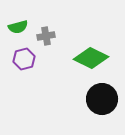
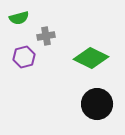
green semicircle: moved 1 px right, 9 px up
purple hexagon: moved 2 px up
black circle: moved 5 px left, 5 px down
